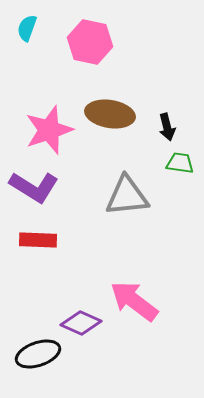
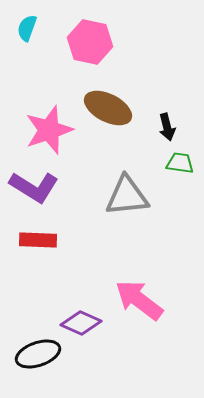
brown ellipse: moved 2 px left, 6 px up; rotated 18 degrees clockwise
pink arrow: moved 5 px right, 1 px up
